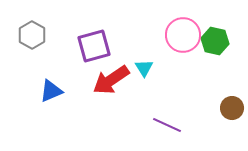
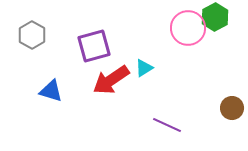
pink circle: moved 5 px right, 7 px up
green hexagon: moved 24 px up; rotated 20 degrees clockwise
cyan triangle: rotated 30 degrees clockwise
blue triangle: rotated 40 degrees clockwise
